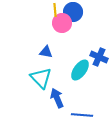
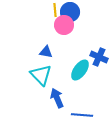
blue circle: moved 3 px left
pink circle: moved 2 px right, 2 px down
cyan triangle: moved 3 px up
